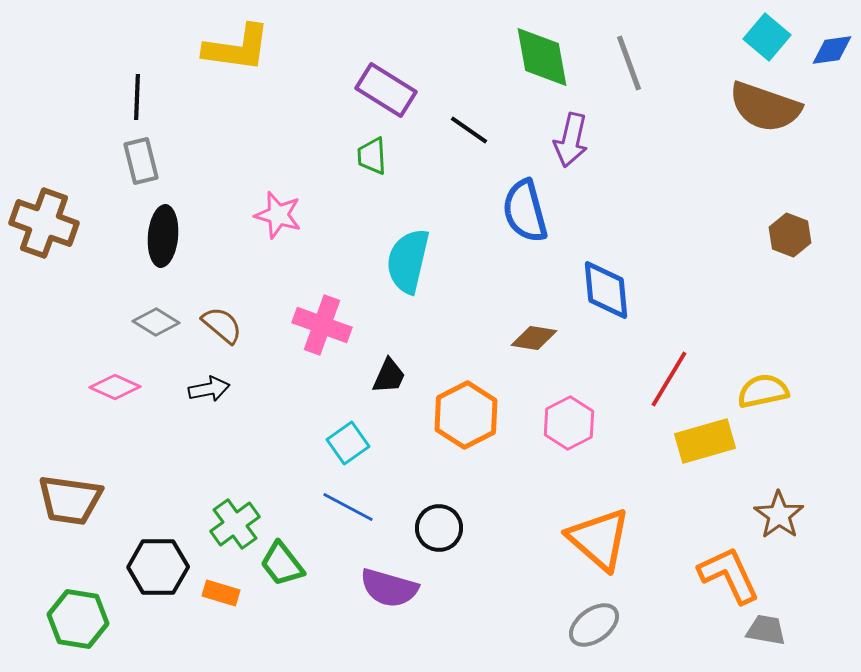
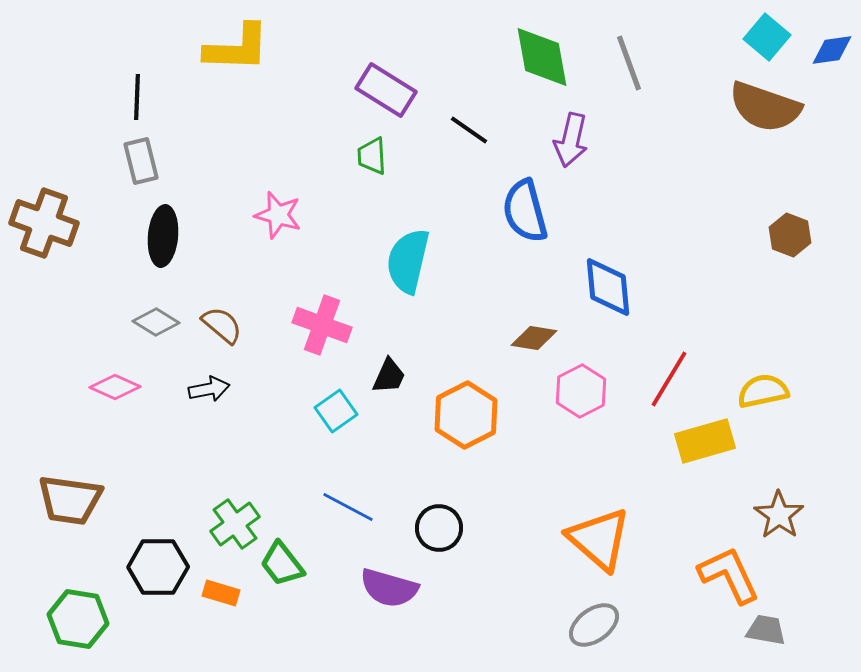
yellow L-shape at (237, 48): rotated 6 degrees counterclockwise
blue diamond at (606, 290): moved 2 px right, 3 px up
pink hexagon at (569, 423): moved 12 px right, 32 px up
cyan square at (348, 443): moved 12 px left, 32 px up
